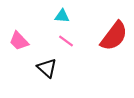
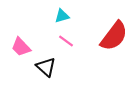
cyan triangle: rotated 21 degrees counterclockwise
pink trapezoid: moved 2 px right, 6 px down
black triangle: moved 1 px left, 1 px up
